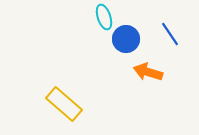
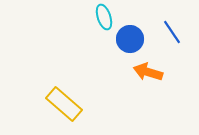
blue line: moved 2 px right, 2 px up
blue circle: moved 4 px right
